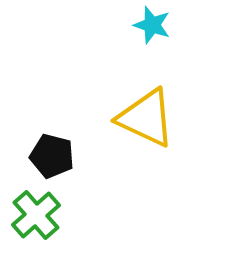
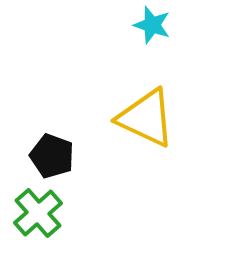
black pentagon: rotated 6 degrees clockwise
green cross: moved 2 px right, 2 px up
